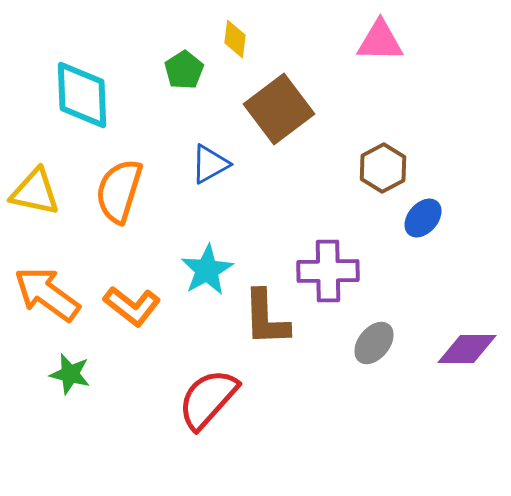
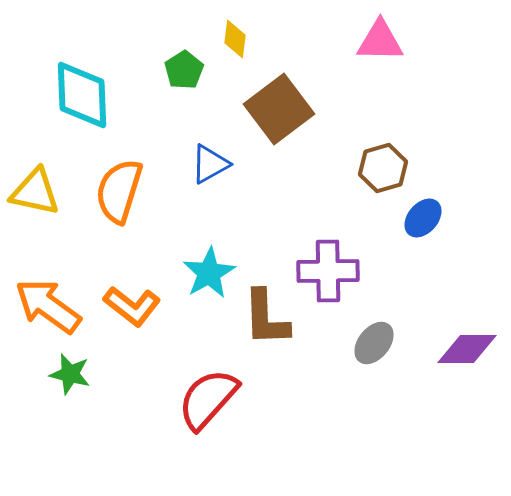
brown hexagon: rotated 12 degrees clockwise
cyan star: moved 2 px right, 3 px down
orange arrow: moved 1 px right, 12 px down
